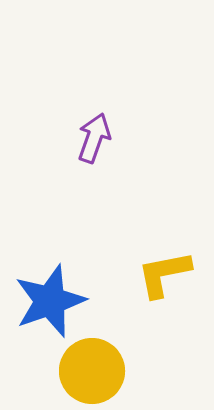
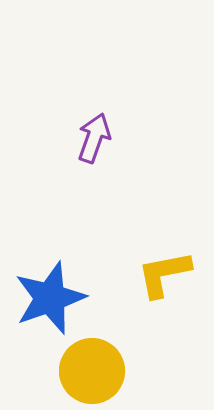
blue star: moved 3 px up
